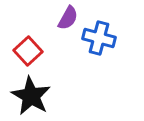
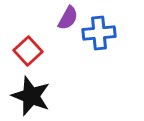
blue cross: moved 5 px up; rotated 20 degrees counterclockwise
black star: rotated 9 degrees counterclockwise
